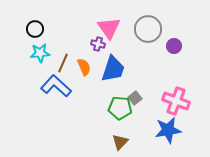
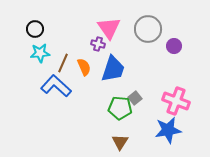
brown triangle: rotated 12 degrees counterclockwise
